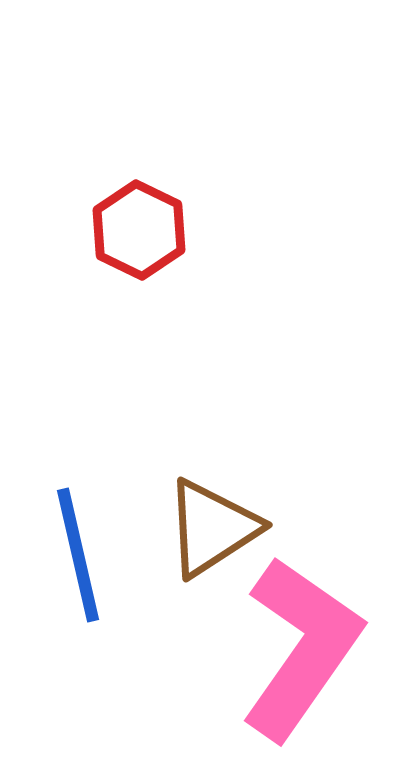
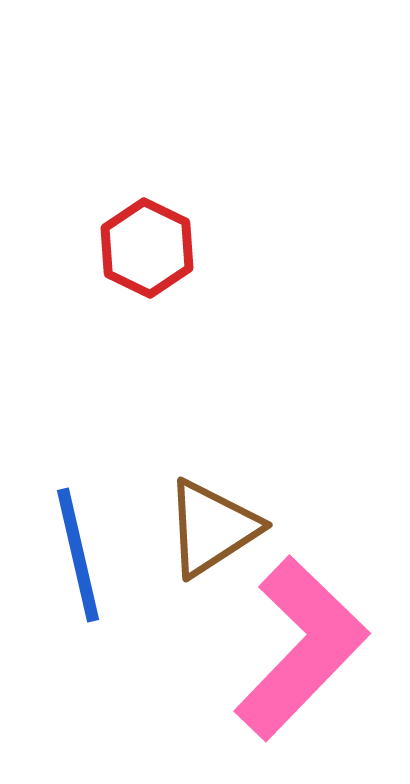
red hexagon: moved 8 px right, 18 px down
pink L-shape: rotated 9 degrees clockwise
